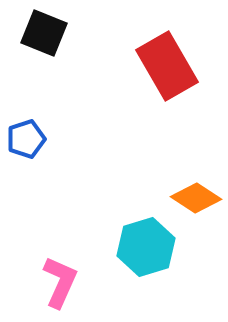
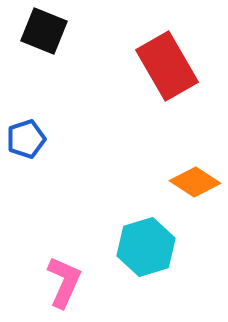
black square: moved 2 px up
orange diamond: moved 1 px left, 16 px up
pink L-shape: moved 4 px right
